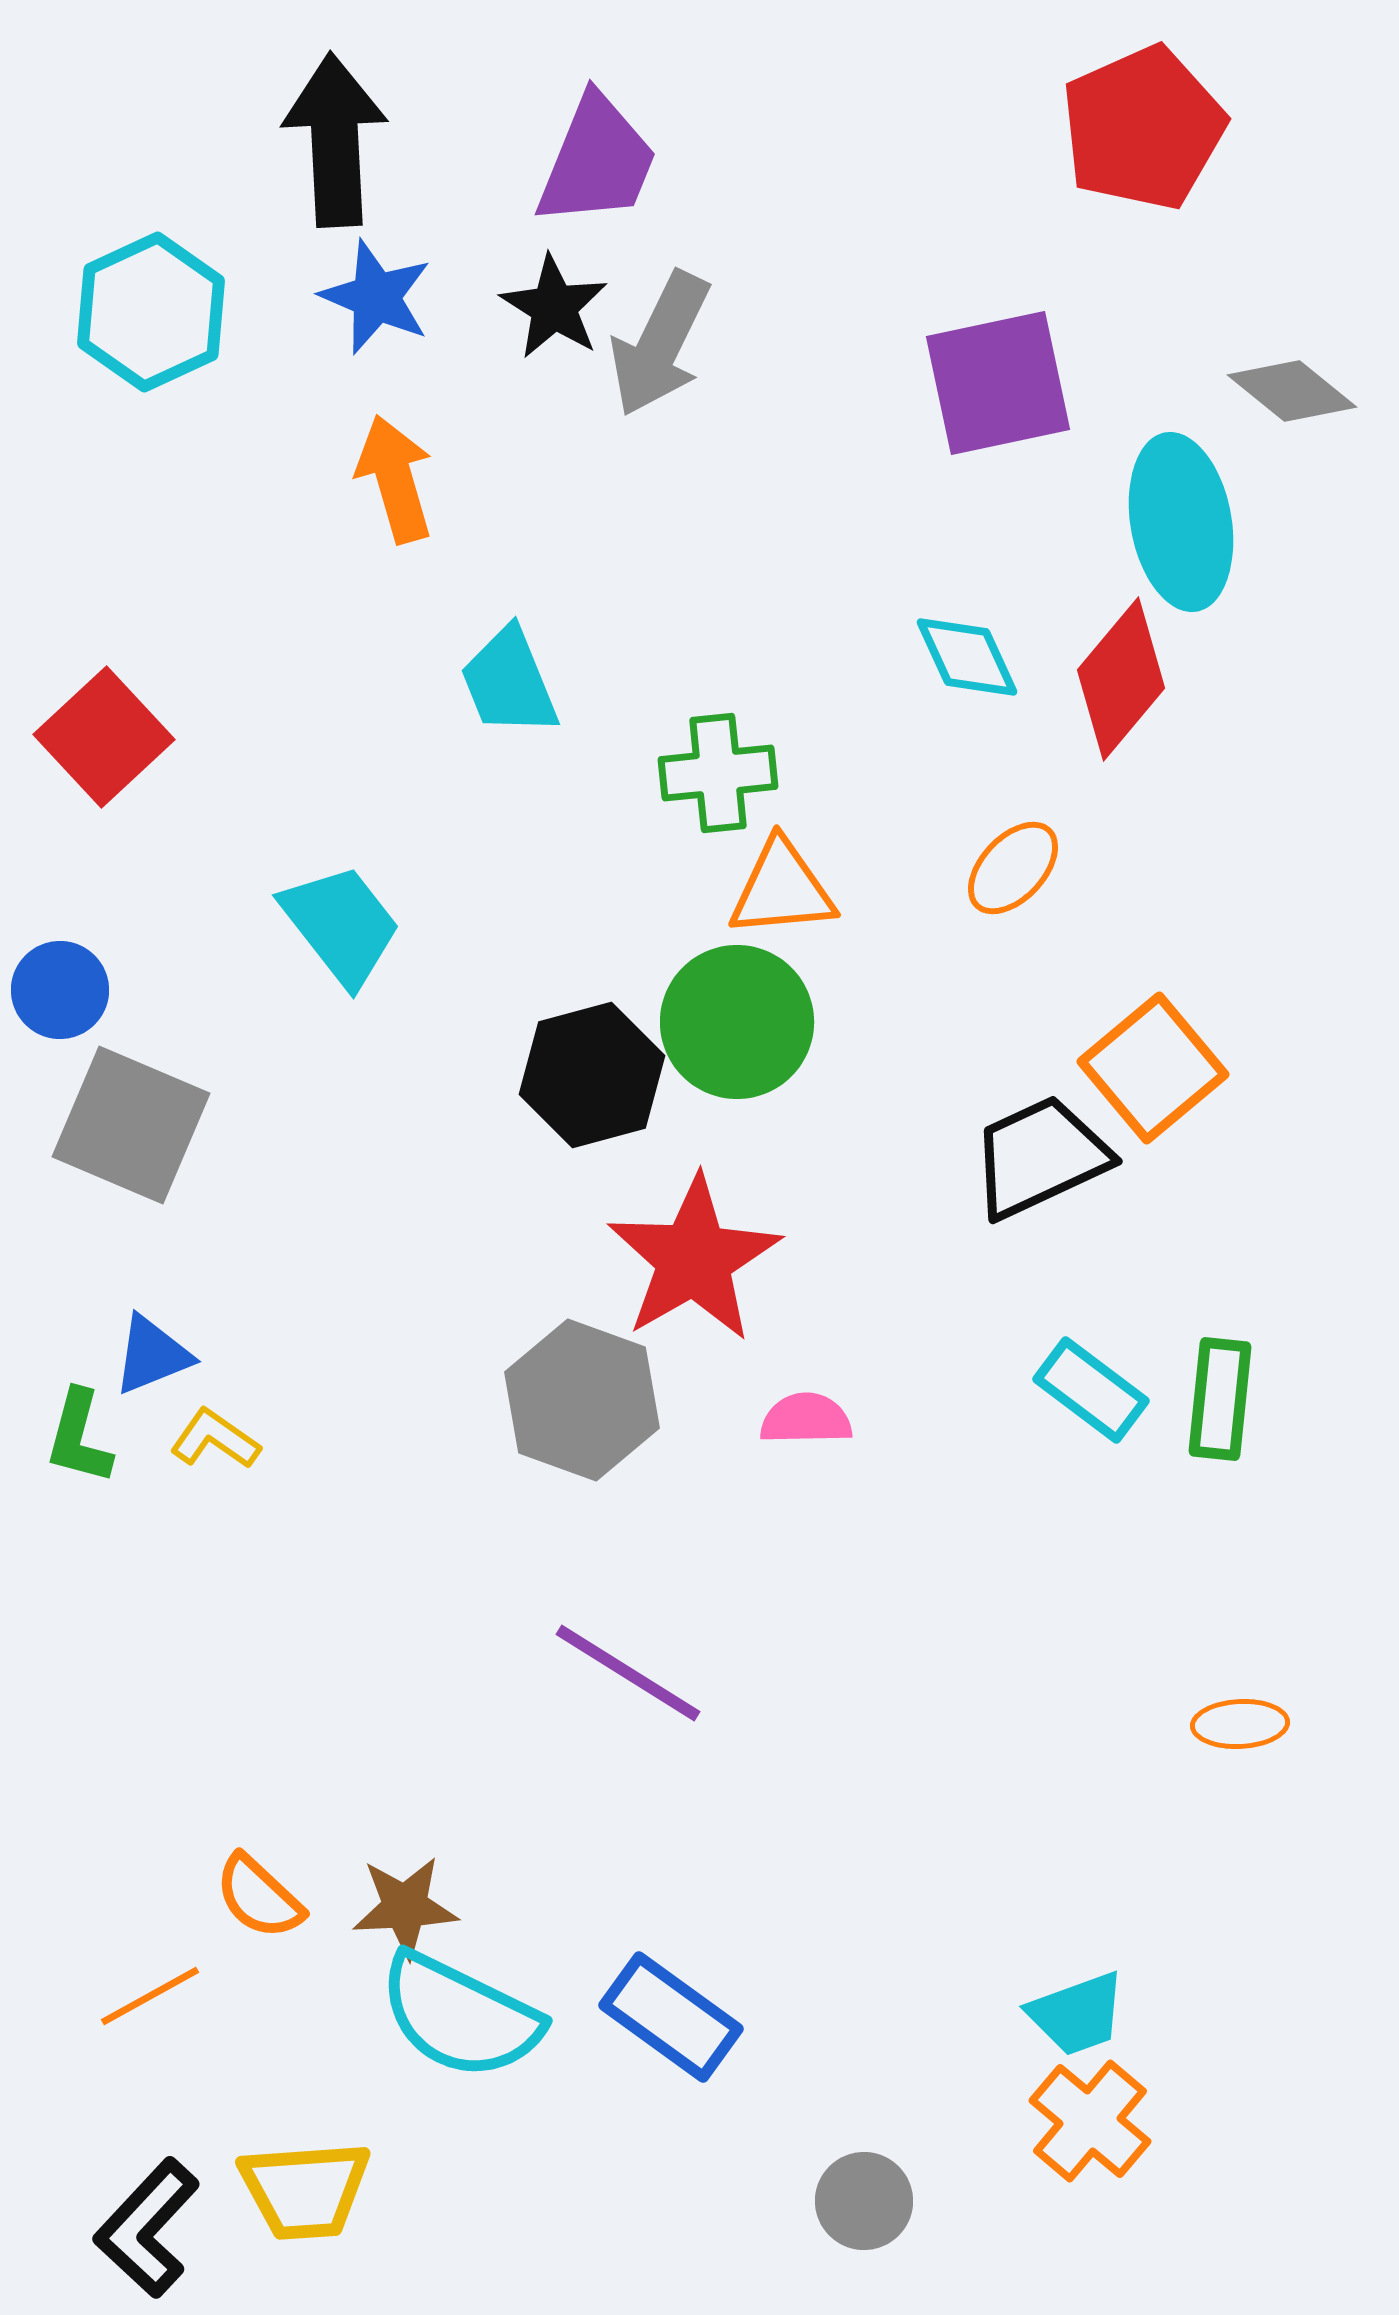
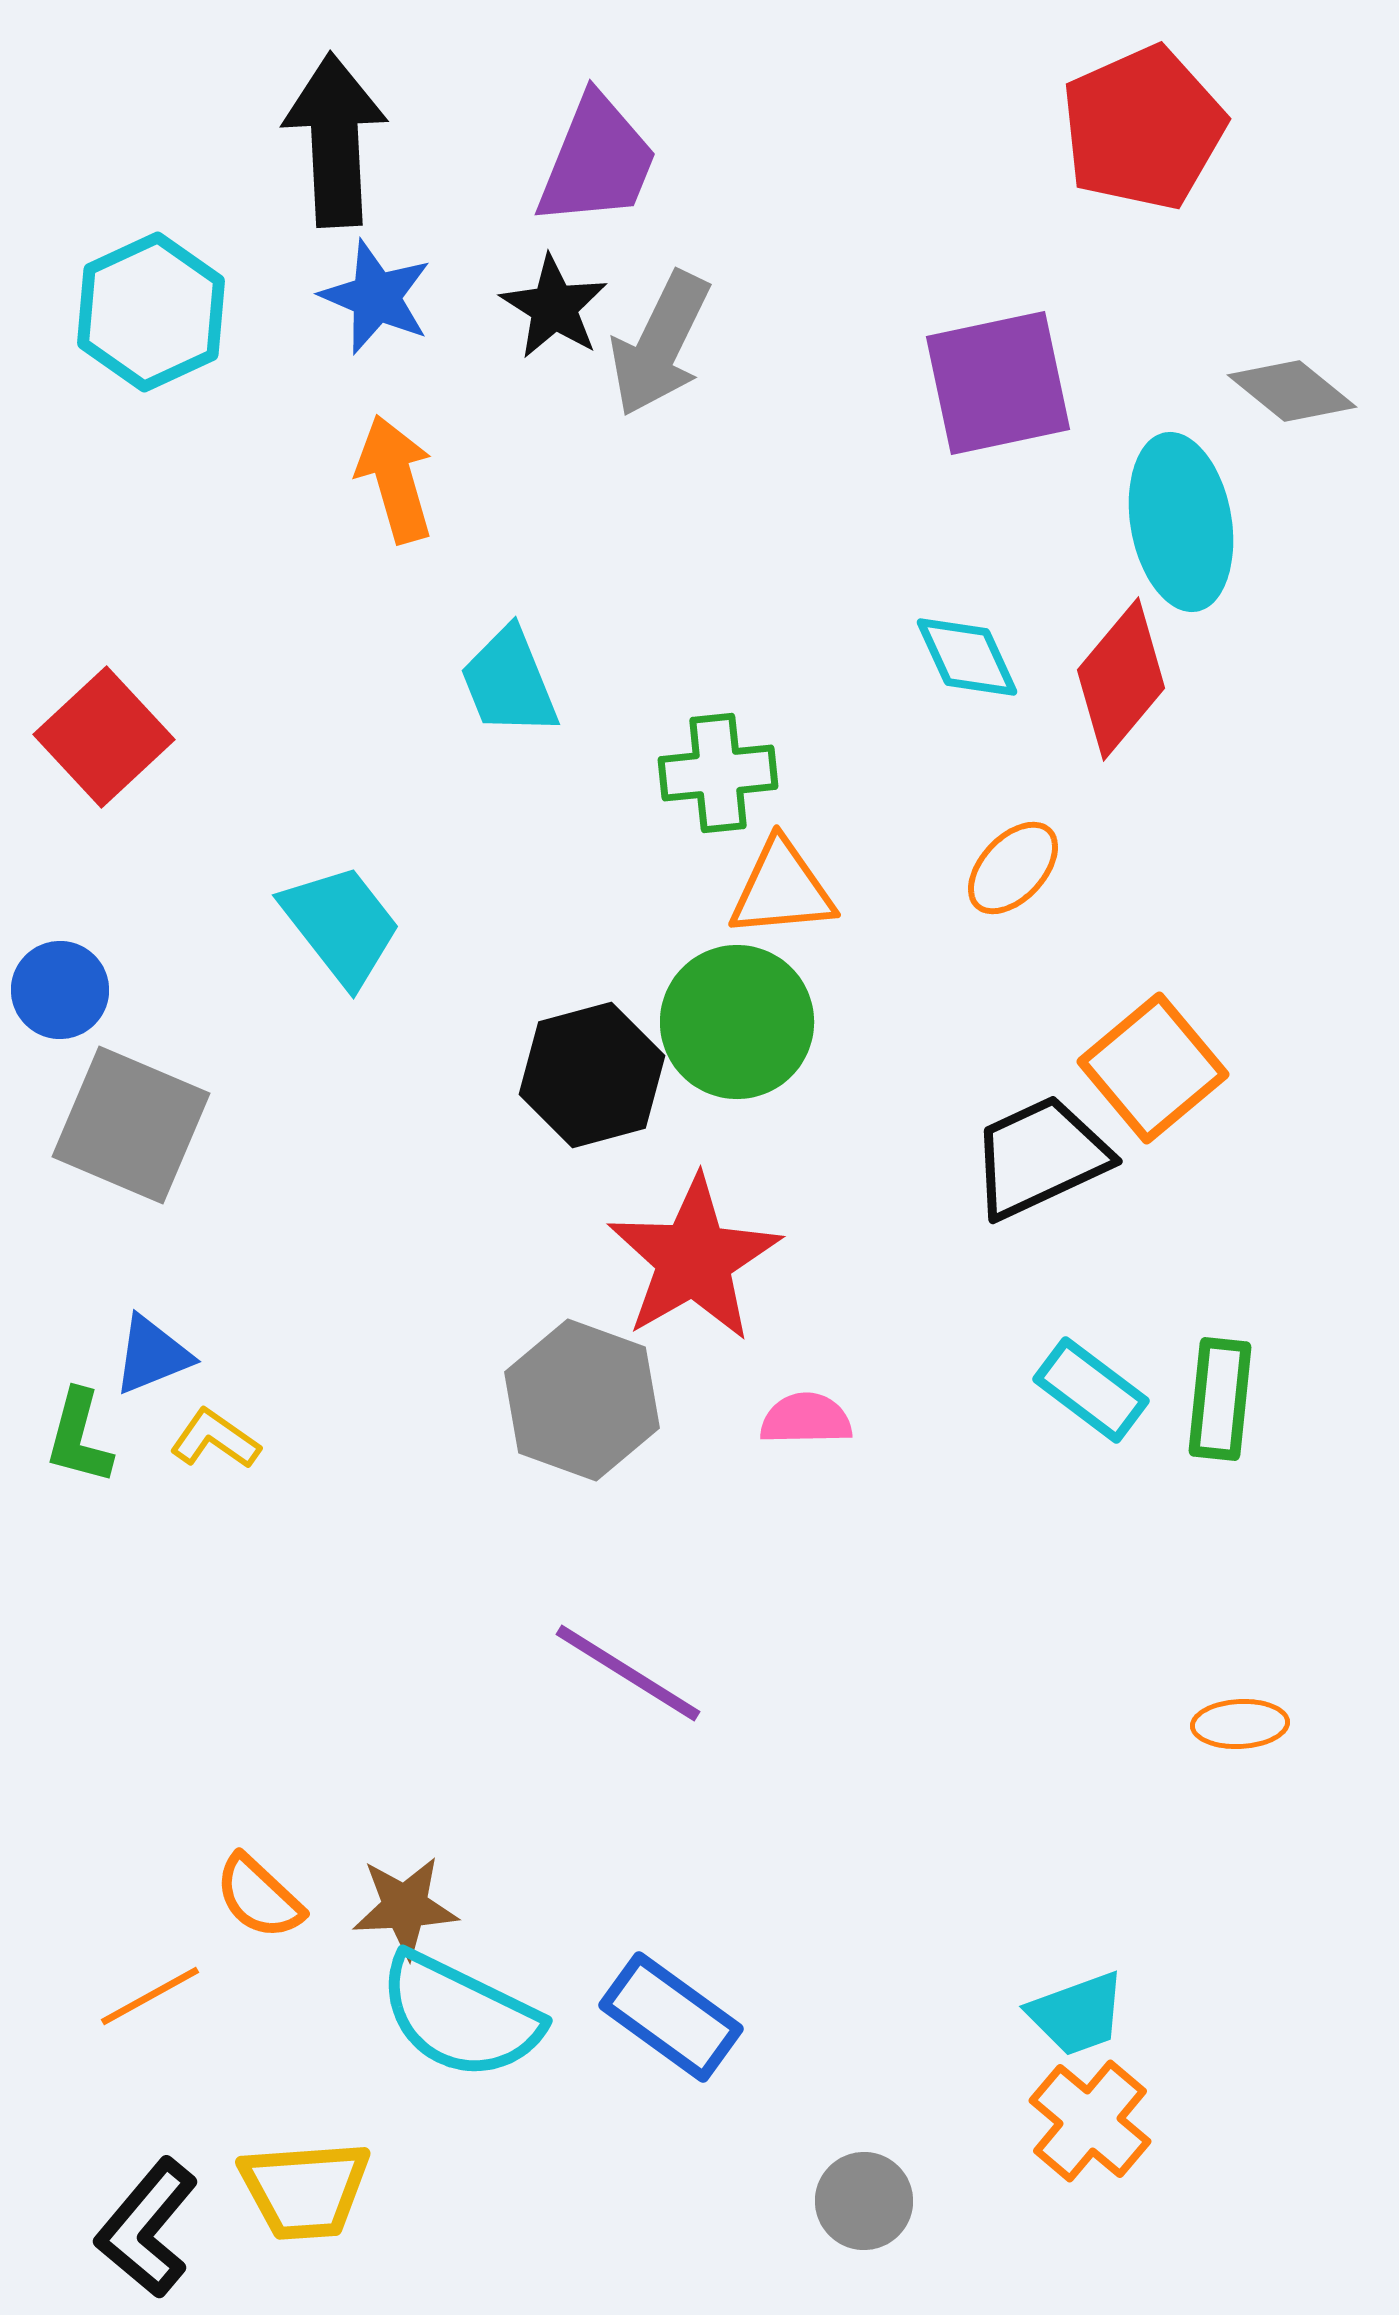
black L-shape at (147, 2228): rotated 3 degrees counterclockwise
